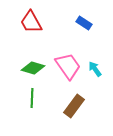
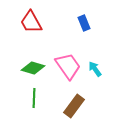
blue rectangle: rotated 35 degrees clockwise
green line: moved 2 px right
